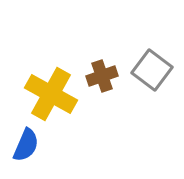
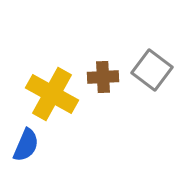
brown cross: moved 1 px right, 1 px down; rotated 16 degrees clockwise
yellow cross: moved 1 px right
